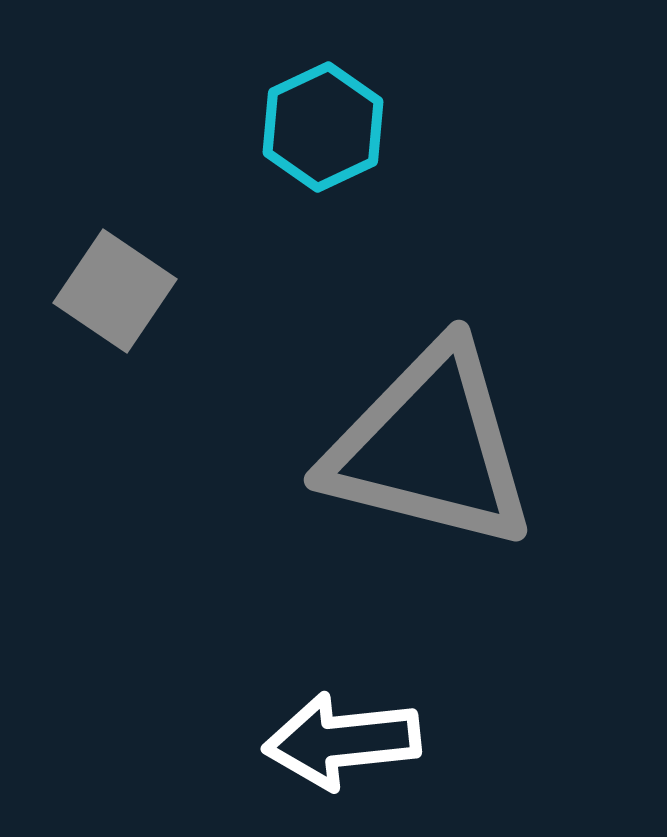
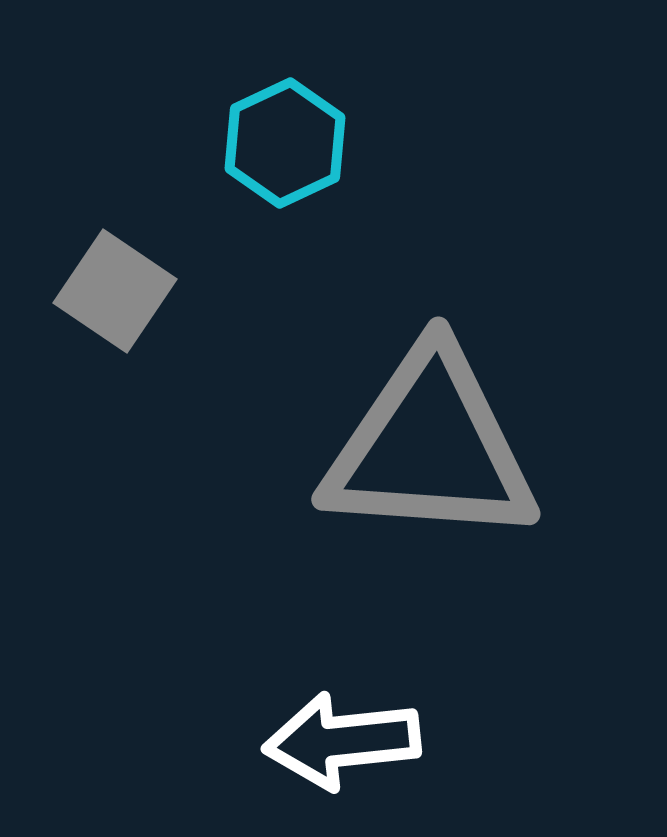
cyan hexagon: moved 38 px left, 16 px down
gray triangle: rotated 10 degrees counterclockwise
